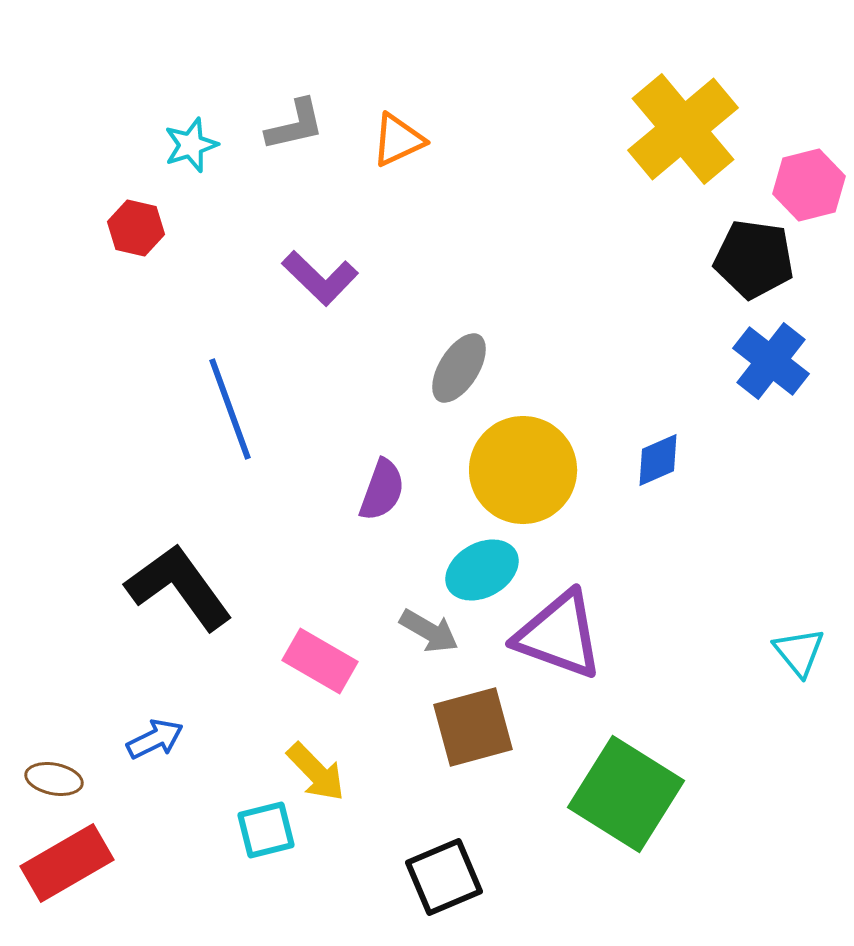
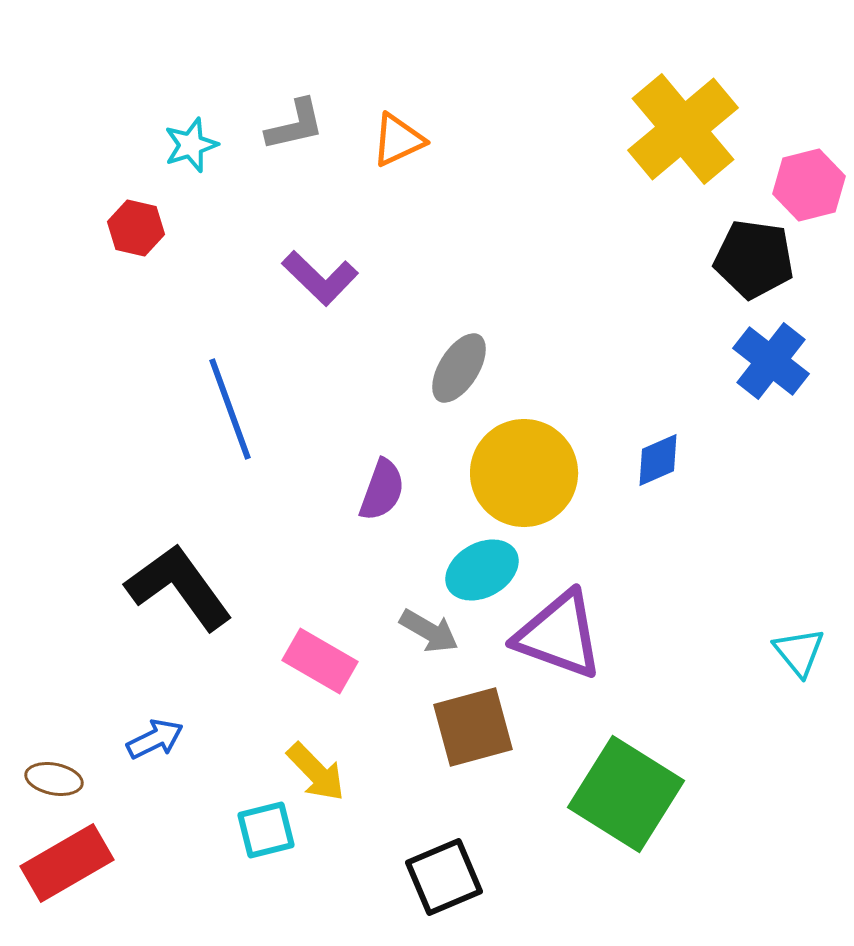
yellow circle: moved 1 px right, 3 px down
